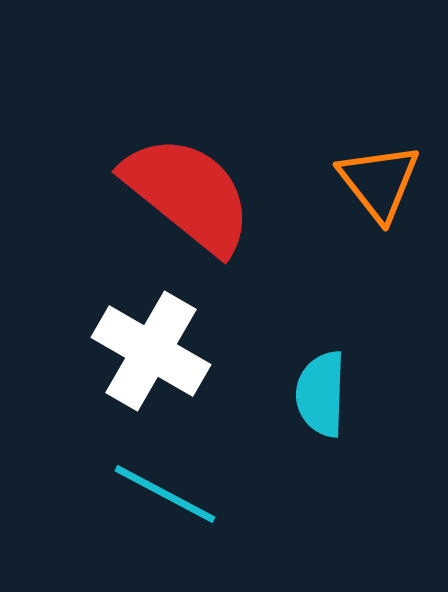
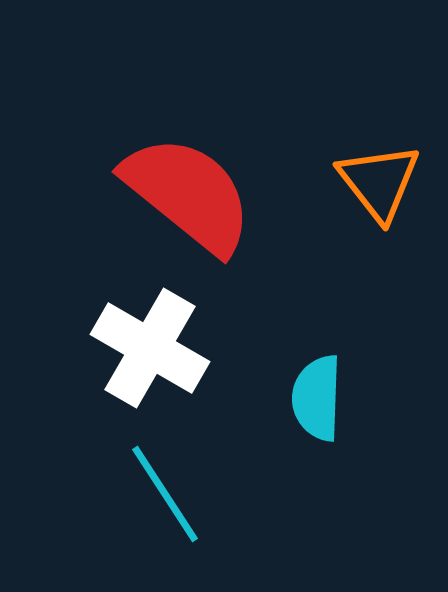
white cross: moved 1 px left, 3 px up
cyan semicircle: moved 4 px left, 4 px down
cyan line: rotated 29 degrees clockwise
